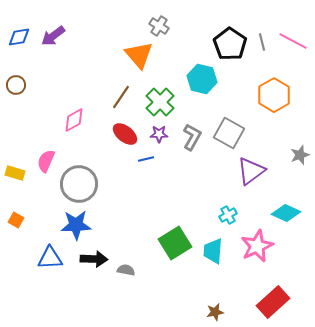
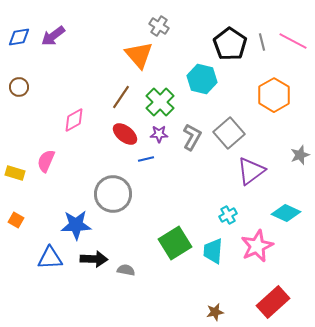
brown circle: moved 3 px right, 2 px down
gray square: rotated 20 degrees clockwise
gray circle: moved 34 px right, 10 px down
